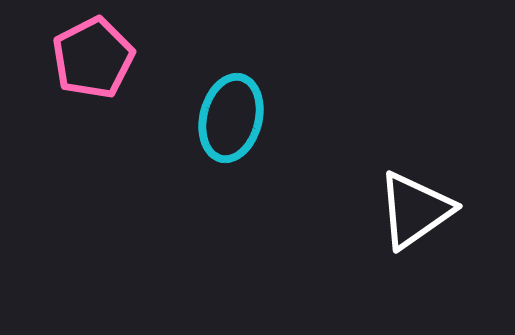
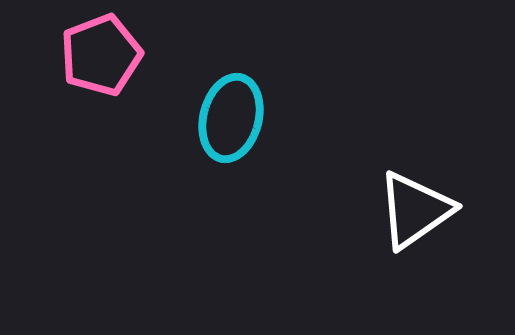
pink pentagon: moved 8 px right, 3 px up; rotated 6 degrees clockwise
